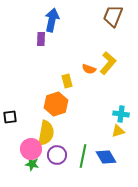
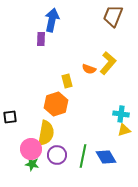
yellow triangle: moved 6 px right, 1 px up
